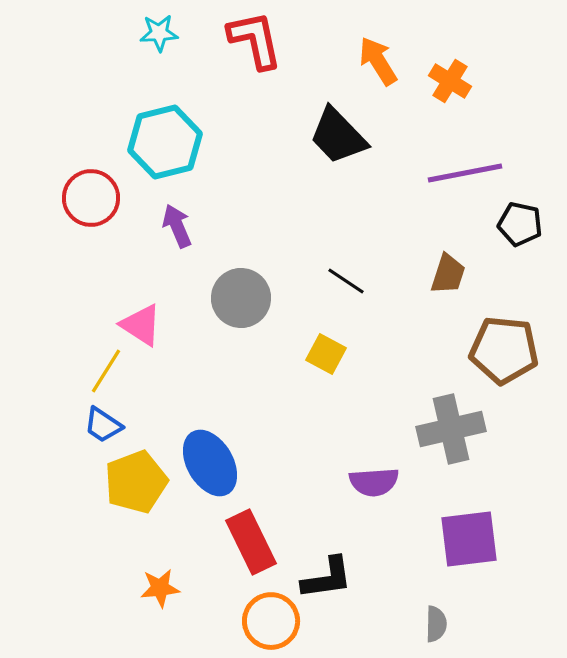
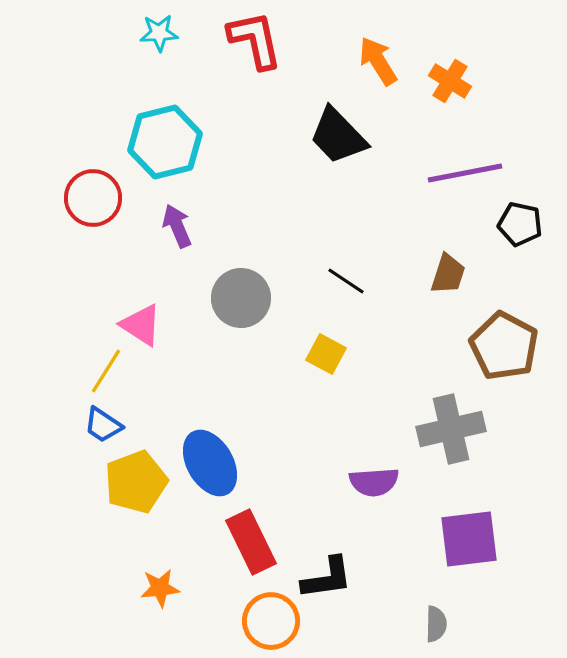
red circle: moved 2 px right
brown pentagon: moved 4 px up; rotated 22 degrees clockwise
